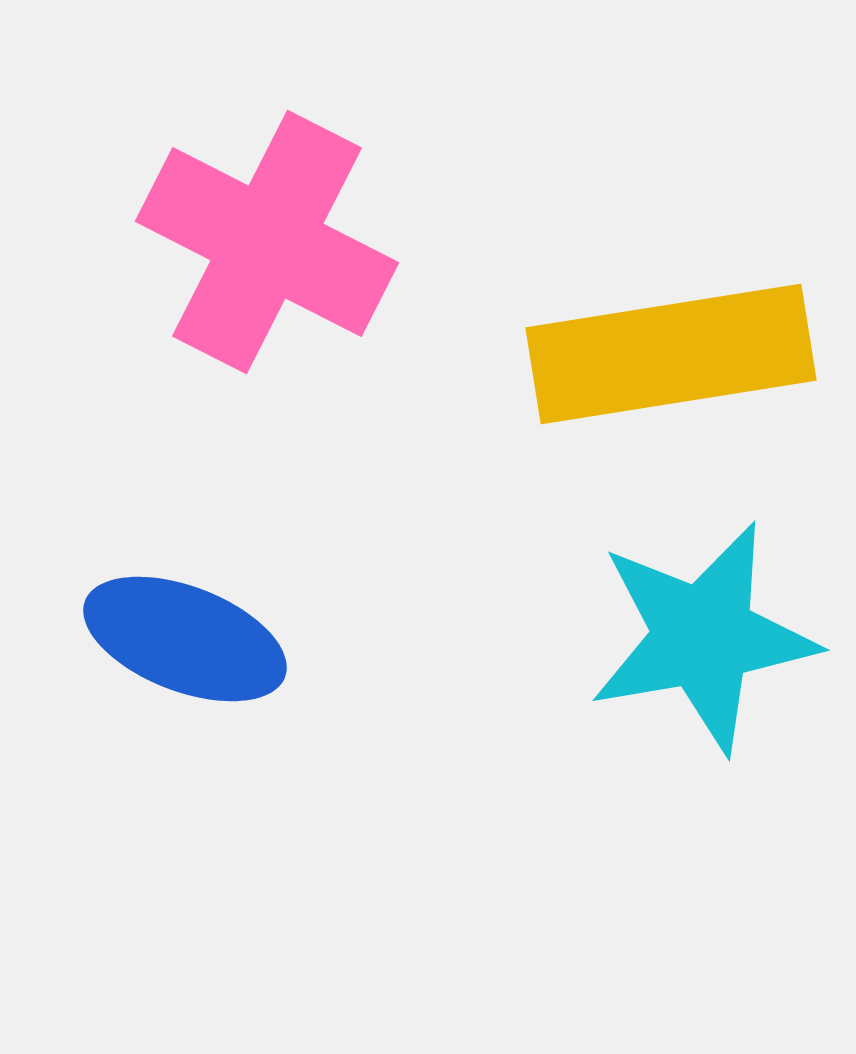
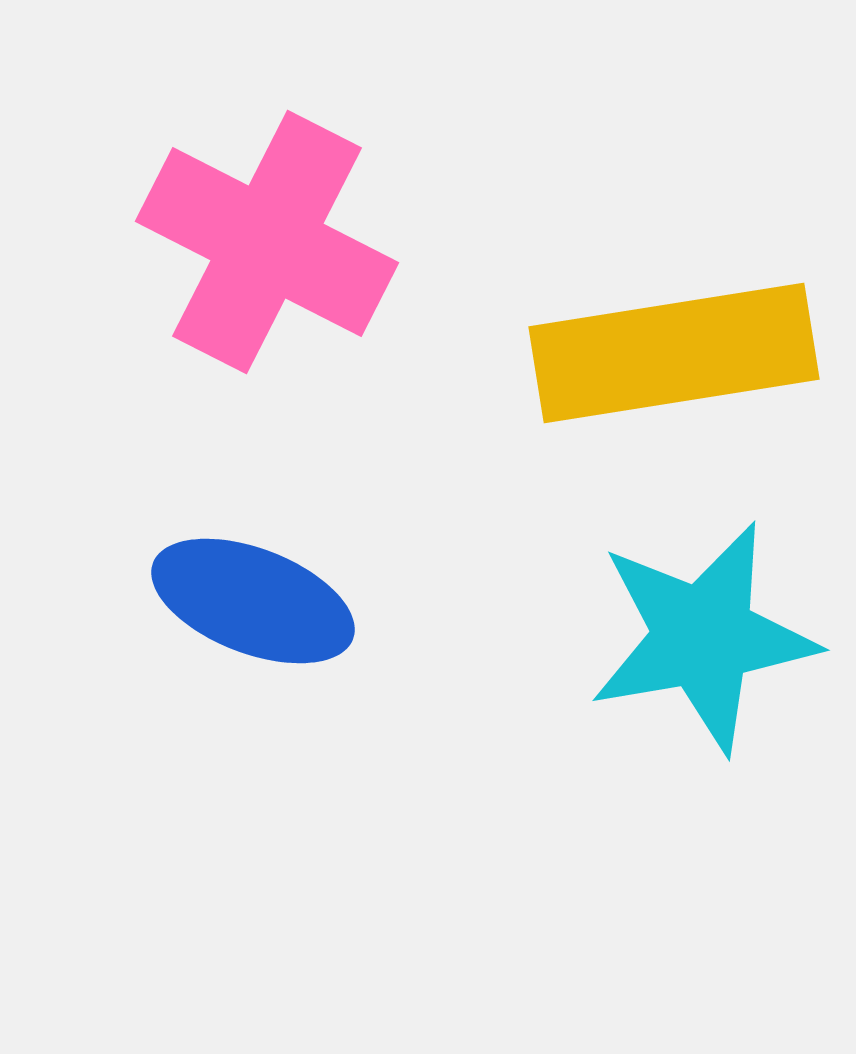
yellow rectangle: moved 3 px right, 1 px up
blue ellipse: moved 68 px right, 38 px up
